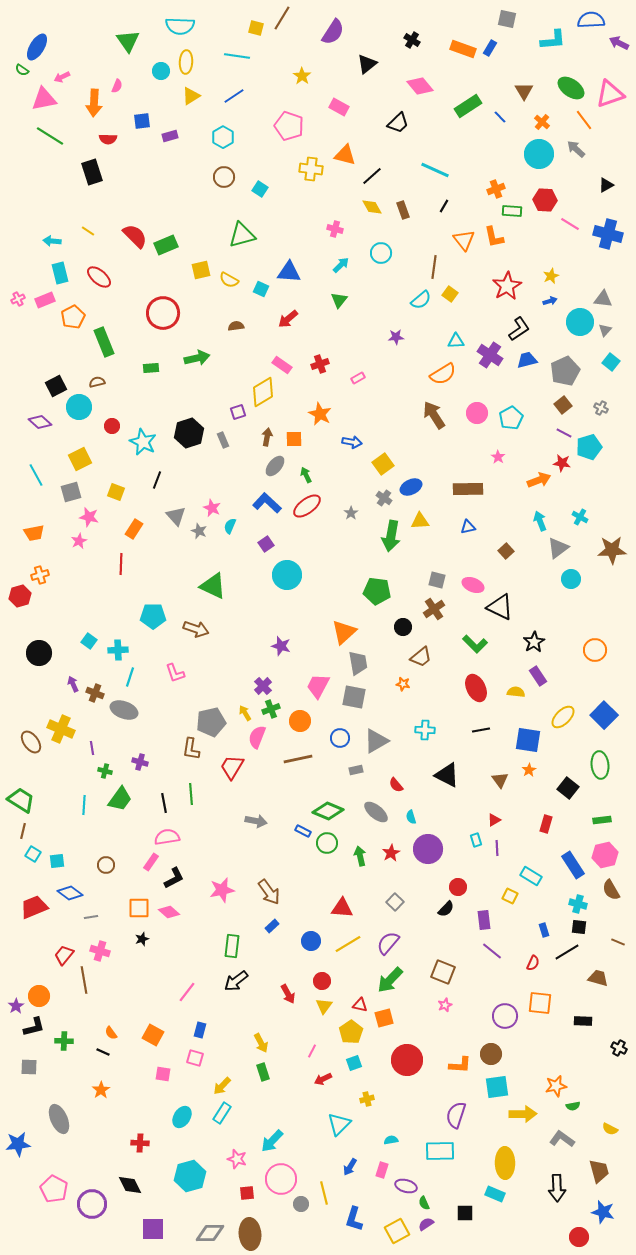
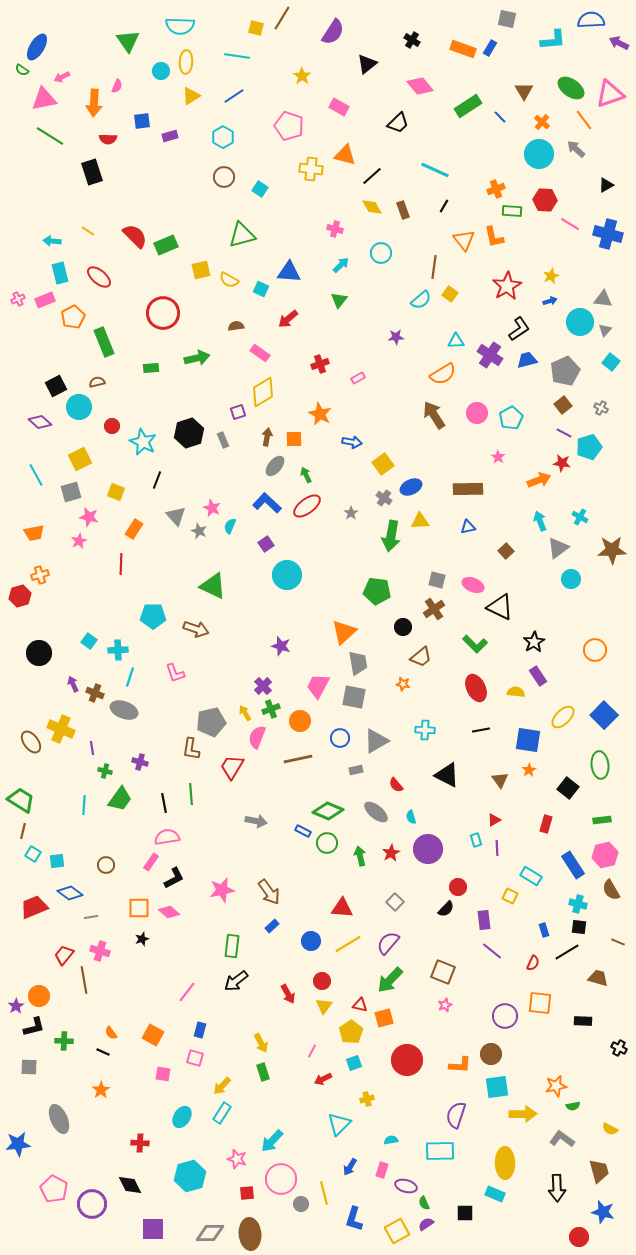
pink rectangle at (282, 365): moved 22 px left, 12 px up
